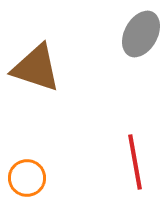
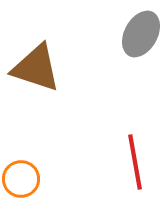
orange circle: moved 6 px left, 1 px down
